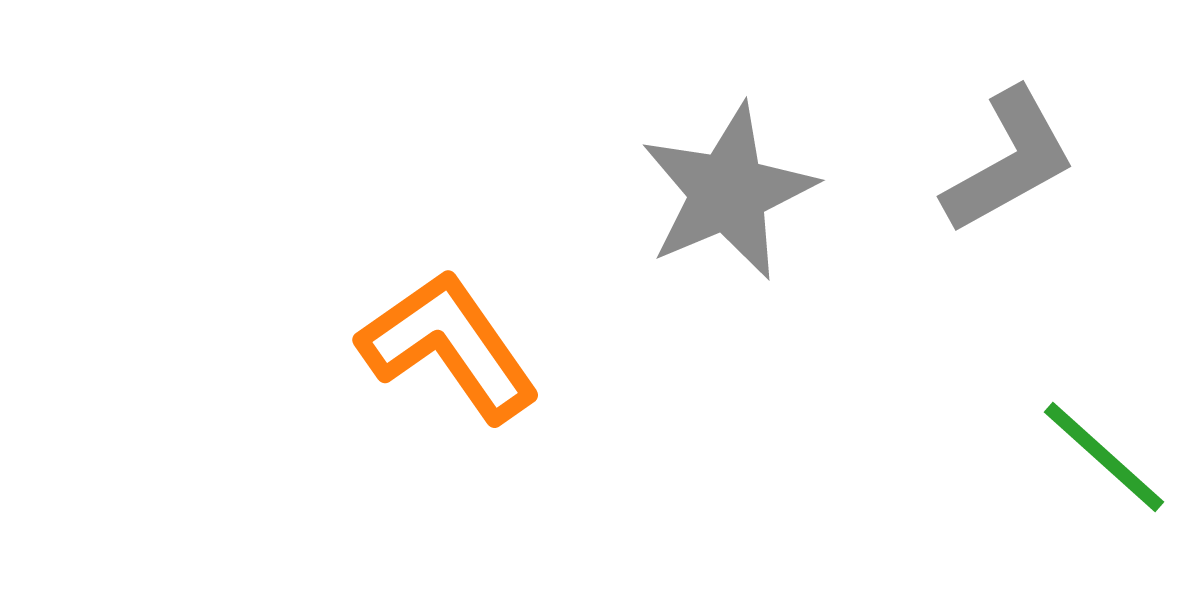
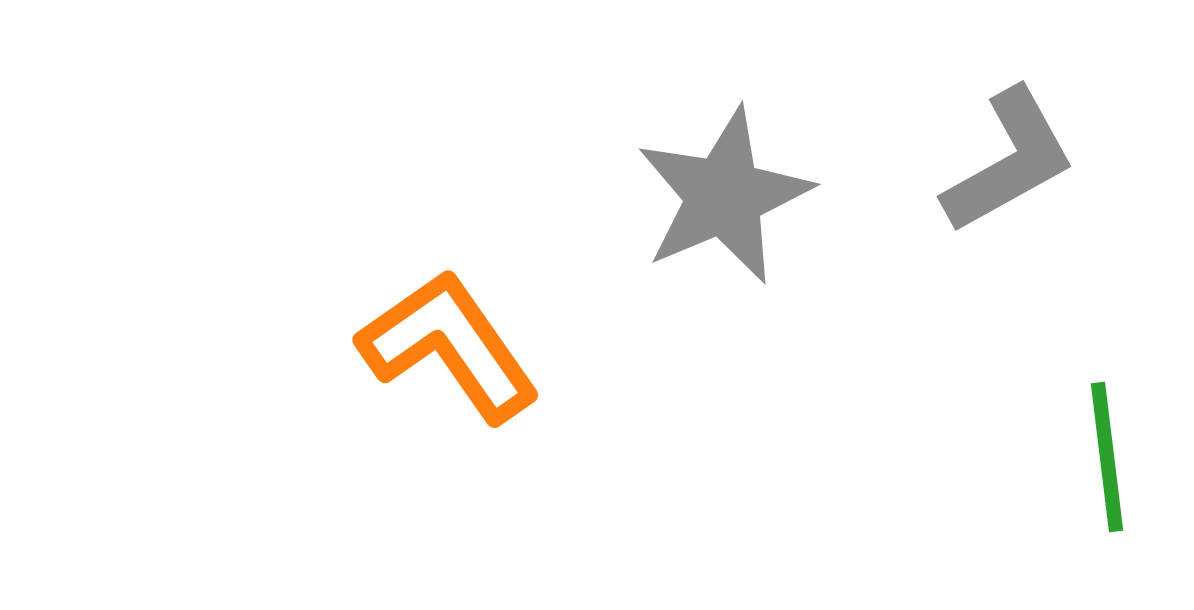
gray star: moved 4 px left, 4 px down
green line: moved 3 px right; rotated 41 degrees clockwise
